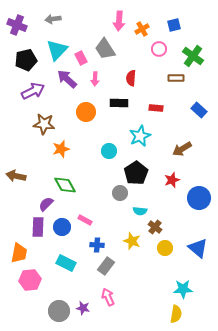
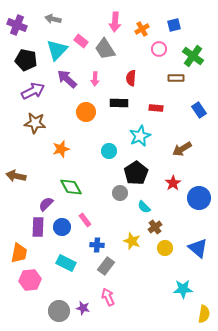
gray arrow at (53, 19): rotated 21 degrees clockwise
pink arrow at (119, 21): moved 4 px left, 1 px down
pink rectangle at (81, 58): moved 17 px up; rotated 24 degrees counterclockwise
black pentagon at (26, 60): rotated 25 degrees clockwise
blue rectangle at (199, 110): rotated 14 degrees clockwise
brown star at (44, 124): moved 9 px left, 1 px up
red star at (172, 180): moved 1 px right, 3 px down; rotated 14 degrees counterclockwise
green diamond at (65, 185): moved 6 px right, 2 px down
cyan semicircle at (140, 211): moved 4 px right, 4 px up; rotated 40 degrees clockwise
pink rectangle at (85, 220): rotated 24 degrees clockwise
brown cross at (155, 227): rotated 16 degrees clockwise
yellow semicircle at (176, 314): moved 28 px right
